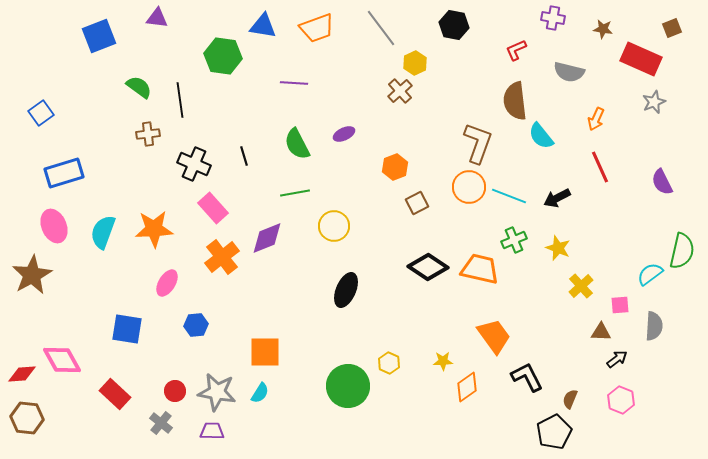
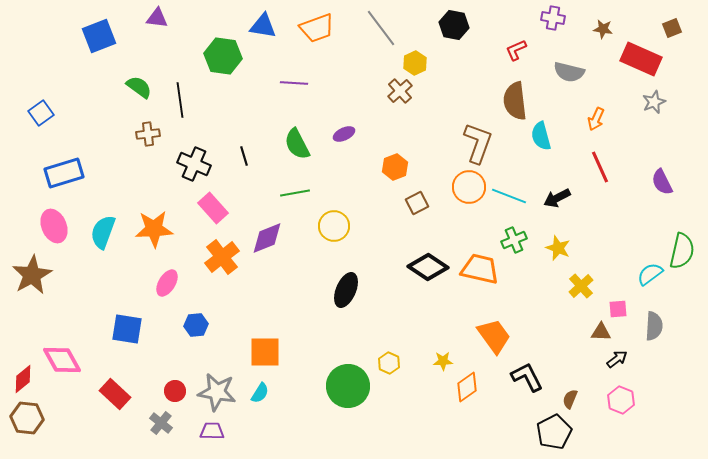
cyan semicircle at (541, 136): rotated 24 degrees clockwise
pink square at (620, 305): moved 2 px left, 4 px down
red diamond at (22, 374): moved 1 px right, 5 px down; rotated 36 degrees counterclockwise
